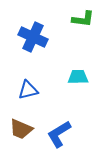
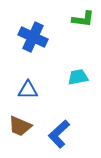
cyan trapezoid: rotated 10 degrees counterclockwise
blue triangle: rotated 15 degrees clockwise
brown trapezoid: moved 1 px left, 3 px up
blue L-shape: rotated 12 degrees counterclockwise
